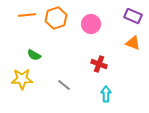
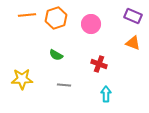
green semicircle: moved 22 px right
gray line: rotated 32 degrees counterclockwise
